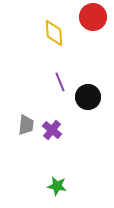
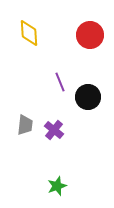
red circle: moved 3 px left, 18 px down
yellow diamond: moved 25 px left
gray trapezoid: moved 1 px left
purple cross: moved 2 px right
green star: rotated 30 degrees counterclockwise
